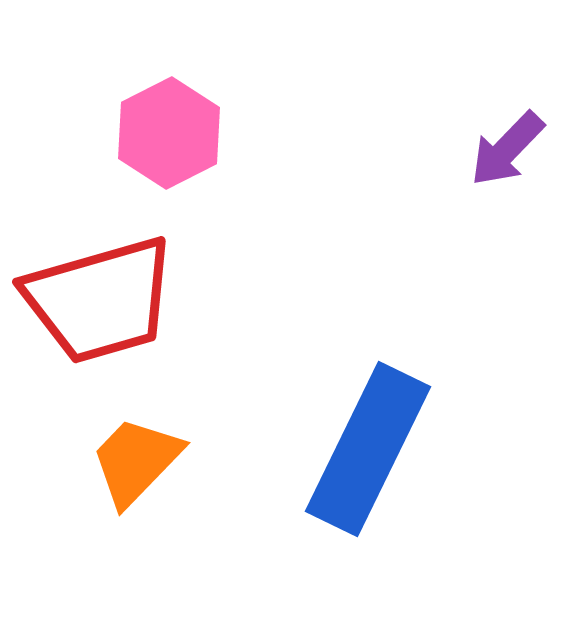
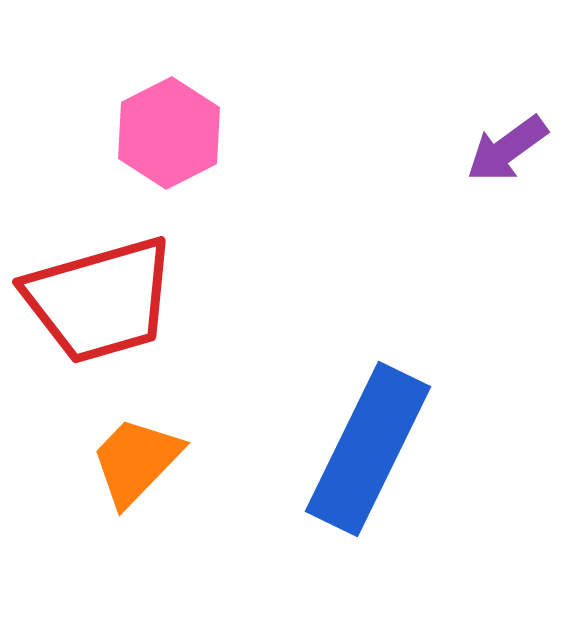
purple arrow: rotated 10 degrees clockwise
